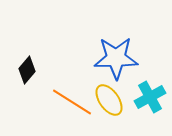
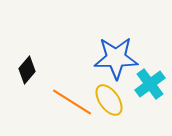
cyan cross: moved 13 px up; rotated 8 degrees counterclockwise
